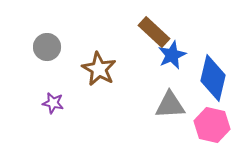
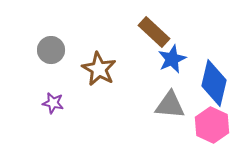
gray circle: moved 4 px right, 3 px down
blue star: moved 4 px down
blue diamond: moved 1 px right, 5 px down
gray triangle: rotated 8 degrees clockwise
pink hexagon: rotated 12 degrees clockwise
